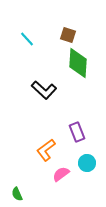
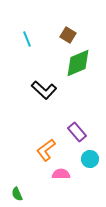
brown square: rotated 14 degrees clockwise
cyan line: rotated 21 degrees clockwise
green diamond: rotated 64 degrees clockwise
purple rectangle: rotated 18 degrees counterclockwise
cyan circle: moved 3 px right, 4 px up
pink semicircle: rotated 36 degrees clockwise
